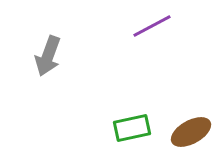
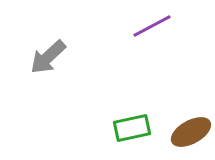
gray arrow: moved 1 px down; rotated 27 degrees clockwise
